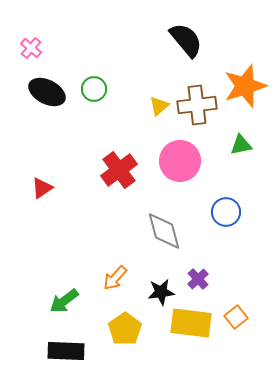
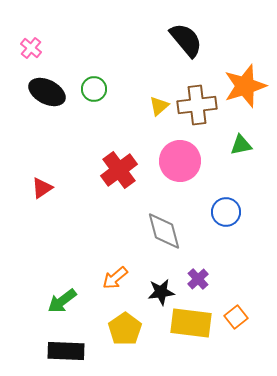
orange arrow: rotated 8 degrees clockwise
green arrow: moved 2 px left
